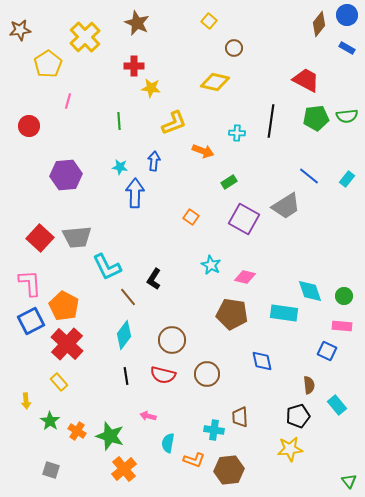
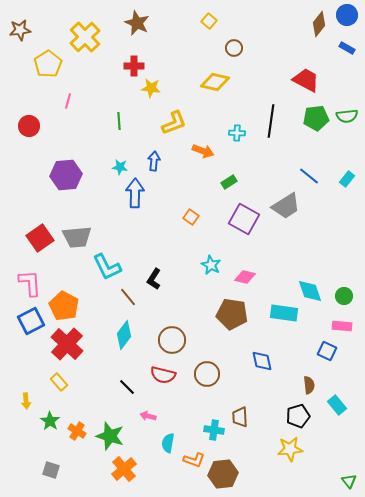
red square at (40, 238): rotated 12 degrees clockwise
black line at (126, 376): moved 1 px right, 11 px down; rotated 36 degrees counterclockwise
brown hexagon at (229, 470): moved 6 px left, 4 px down
